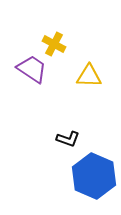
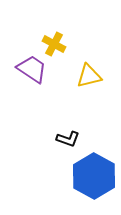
yellow triangle: rotated 16 degrees counterclockwise
blue hexagon: rotated 6 degrees clockwise
